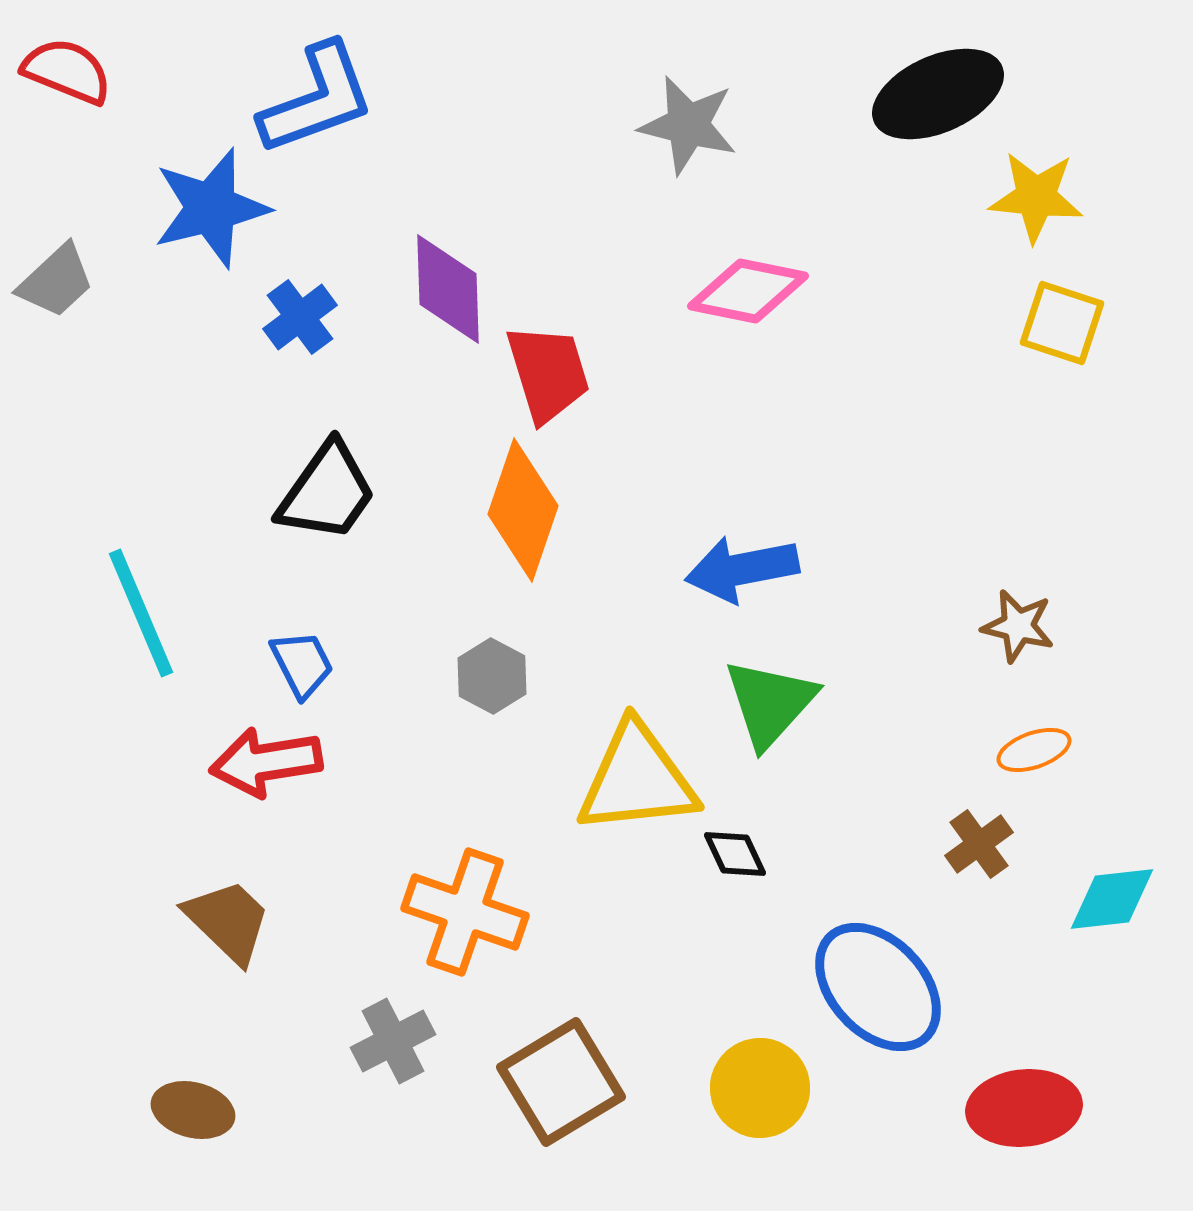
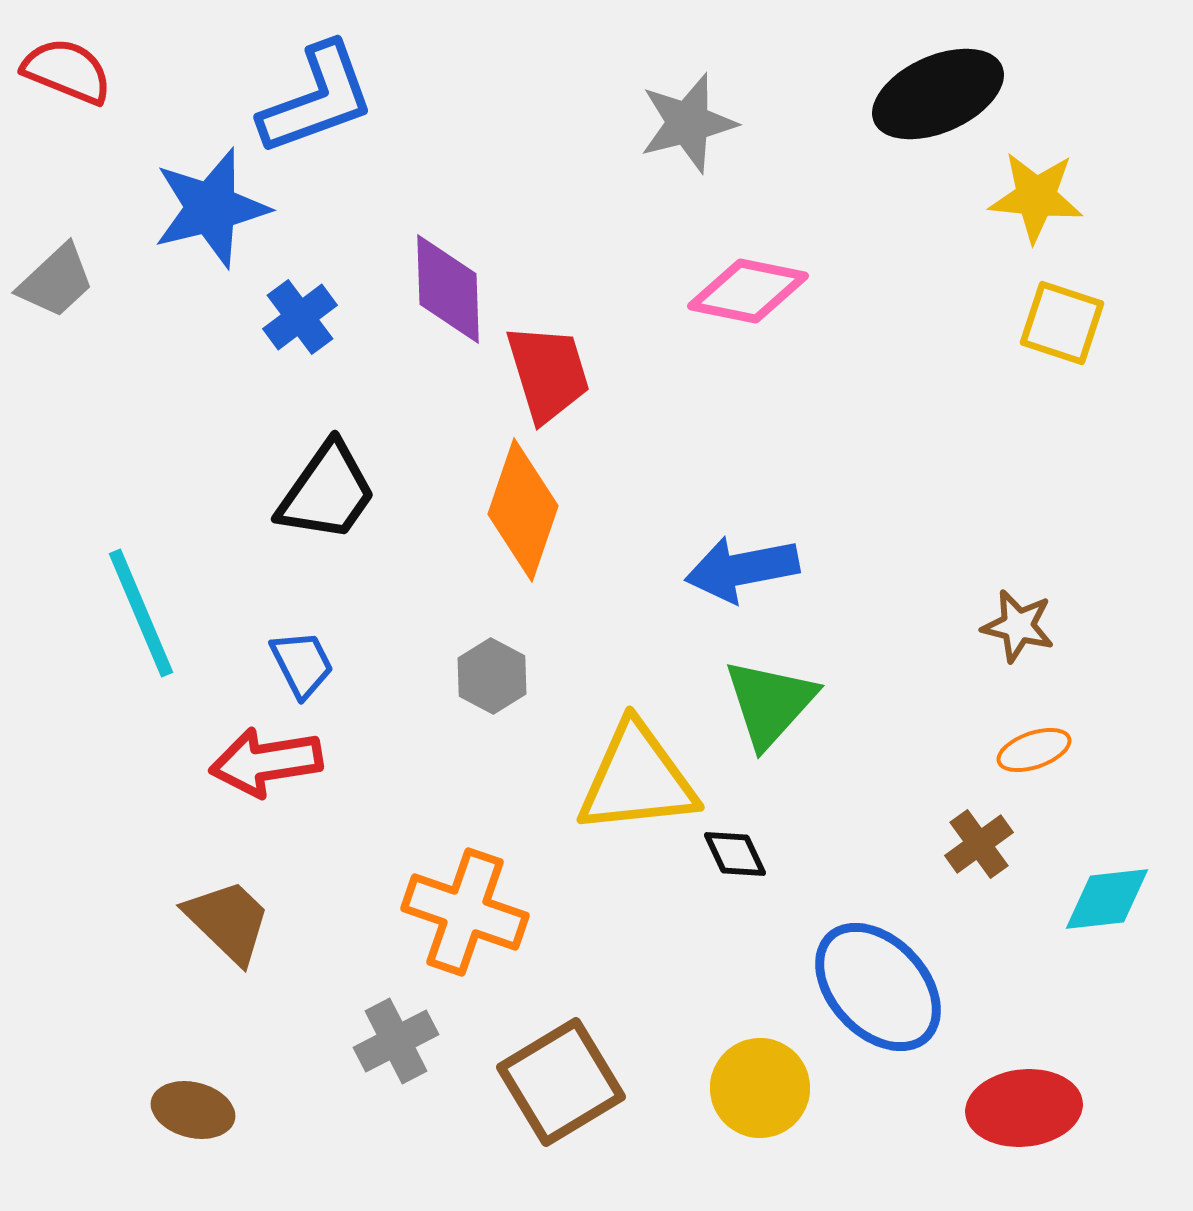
gray star: moved 2 px up; rotated 28 degrees counterclockwise
cyan diamond: moved 5 px left
gray cross: moved 3 px right
